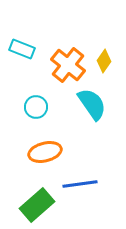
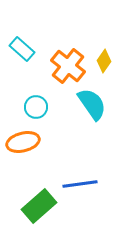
cyan rectangle: rotated 20 degrees clockwise
orange cross: moved 1 px down
orange ellipse: moved 22 px left, 10 px up
green rectangle: moved 2 px right, 1 px down
